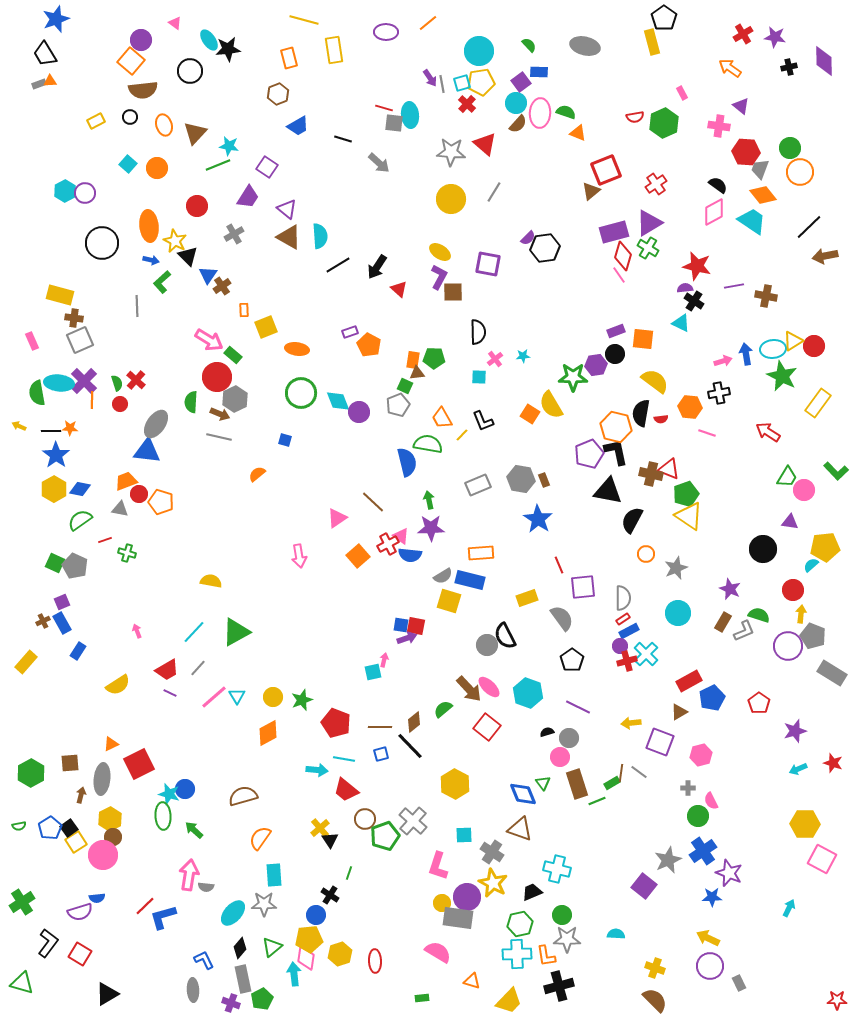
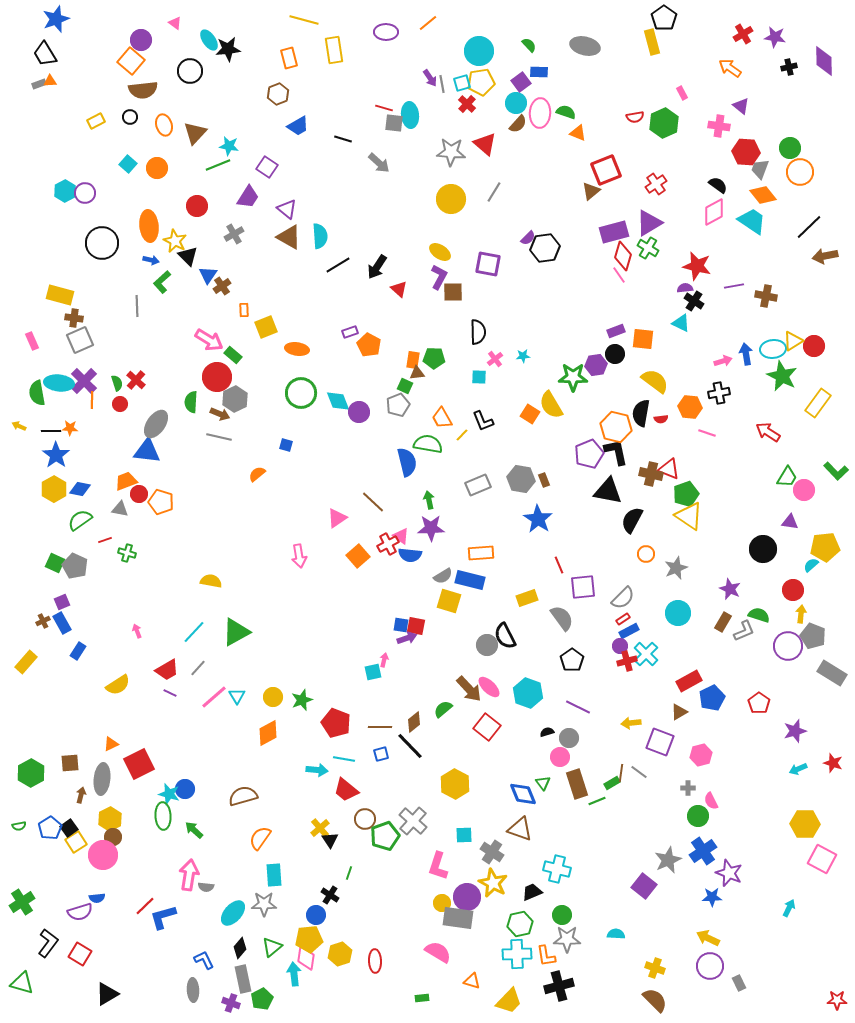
blue square at (285, 440): moved 1 px right, 5 px down
gray semicircle at (623, 598): rotated 45 degrees clockwise
